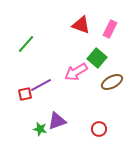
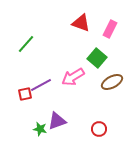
red triangle: moved 2 px up
pink arrow: moved 3 px left, 5 px down
